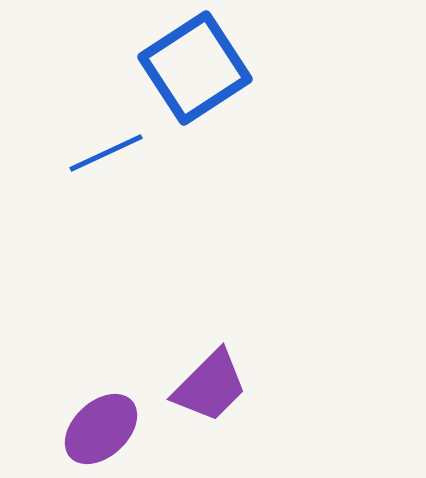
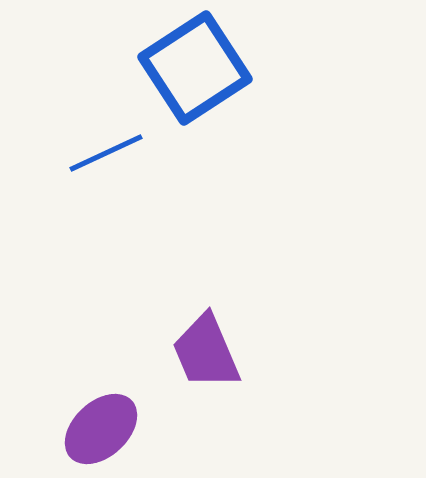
purple trapezoid: moved 4 px left, 34 px up; rotated 112 degrees clockwise
